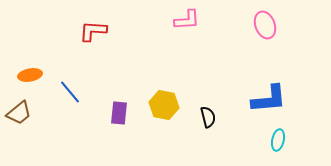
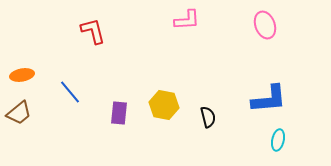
red L-shape: rotated 72 degrees clockwise
orange ellipse: moved 8 px left
